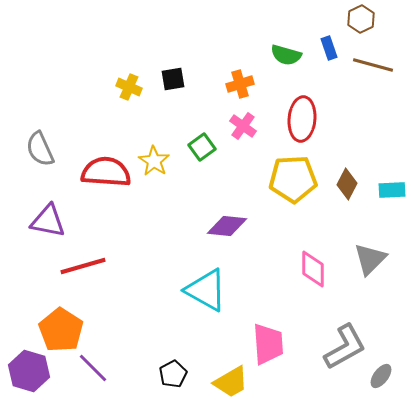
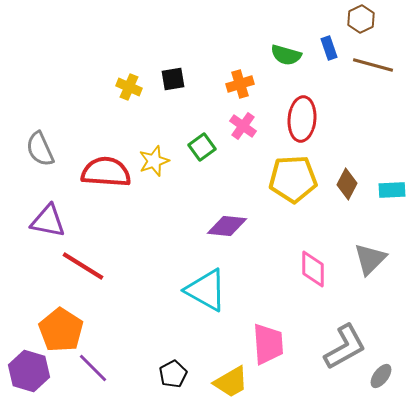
yellow star: rotated 20 degrees clockwise
red line: rotated 48 degrees clockwise
